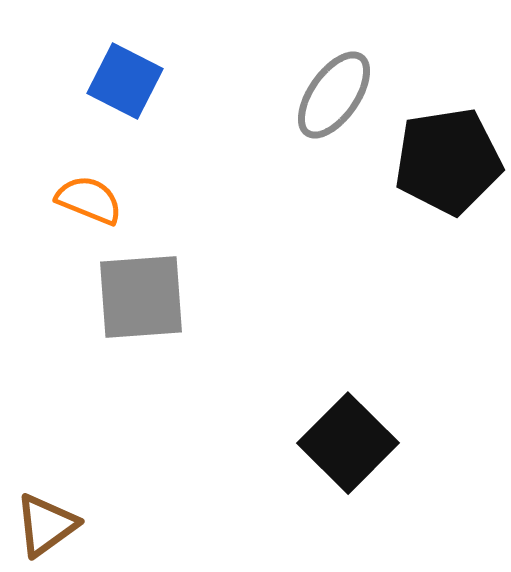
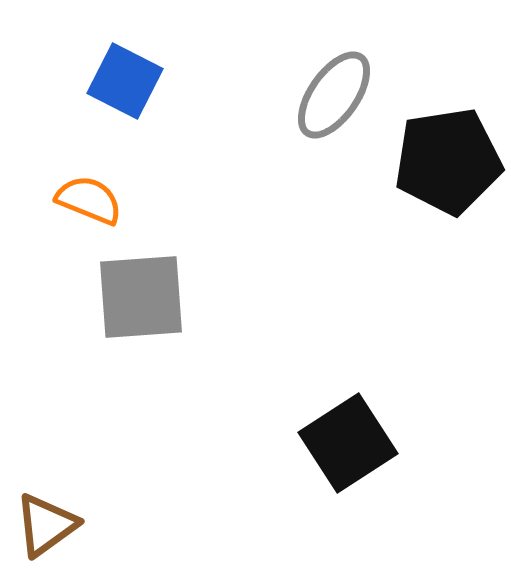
black square: rotated 12 degrees clockwise
